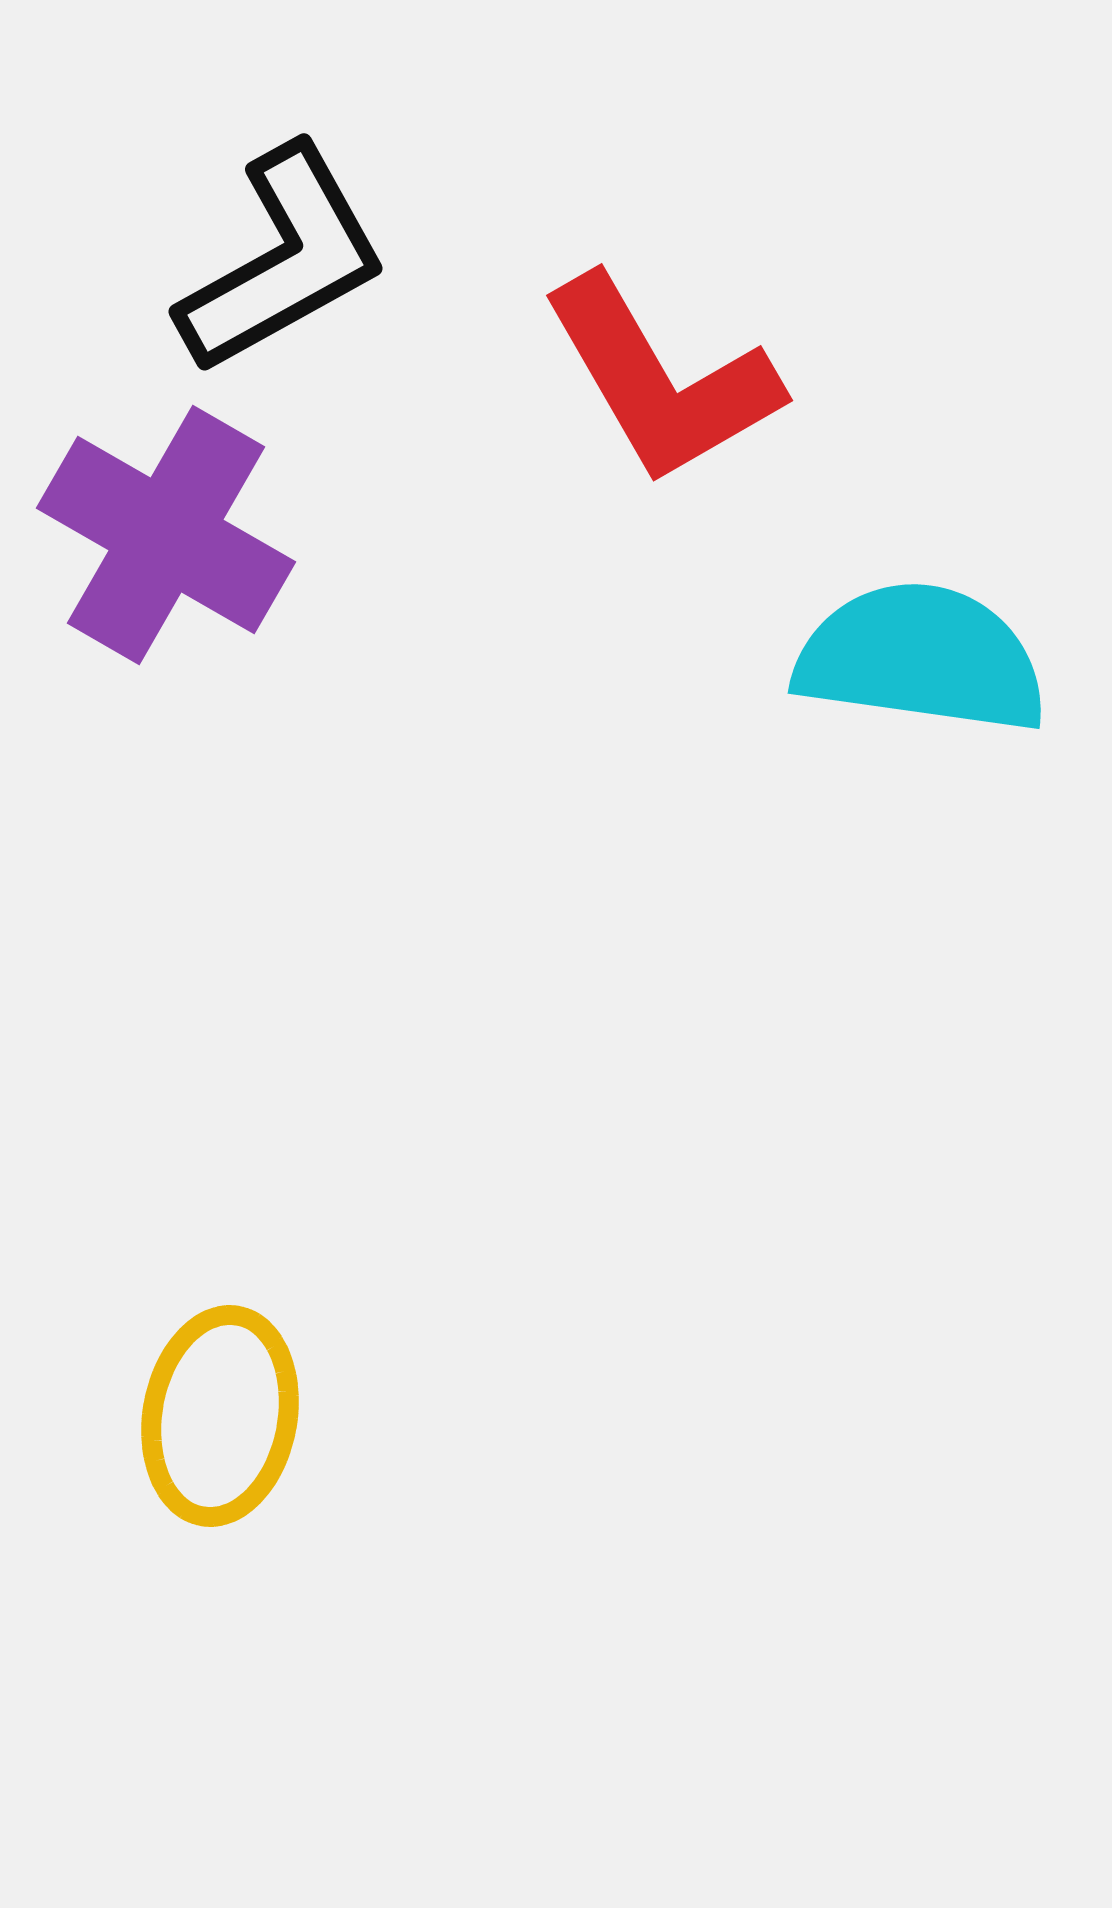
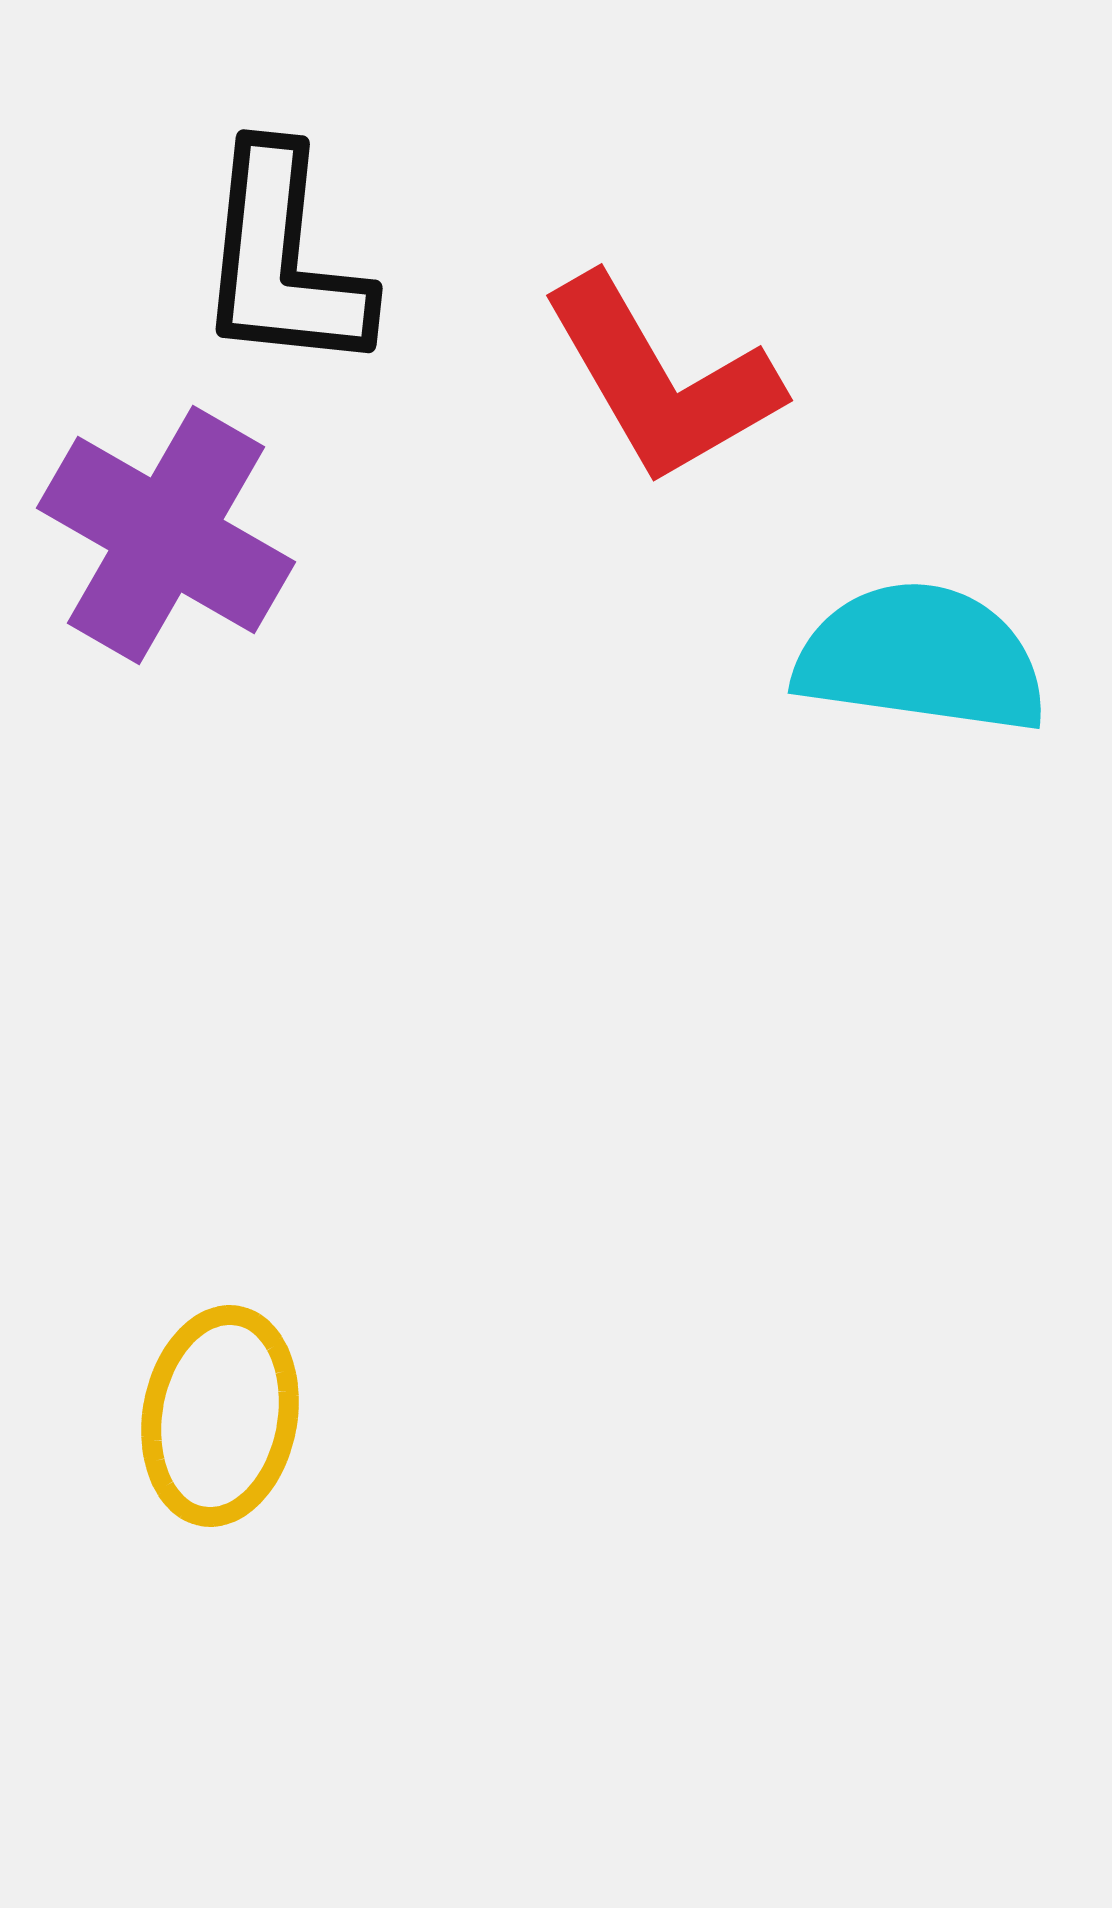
black L-shape: rotated 125 degrees clockwise
